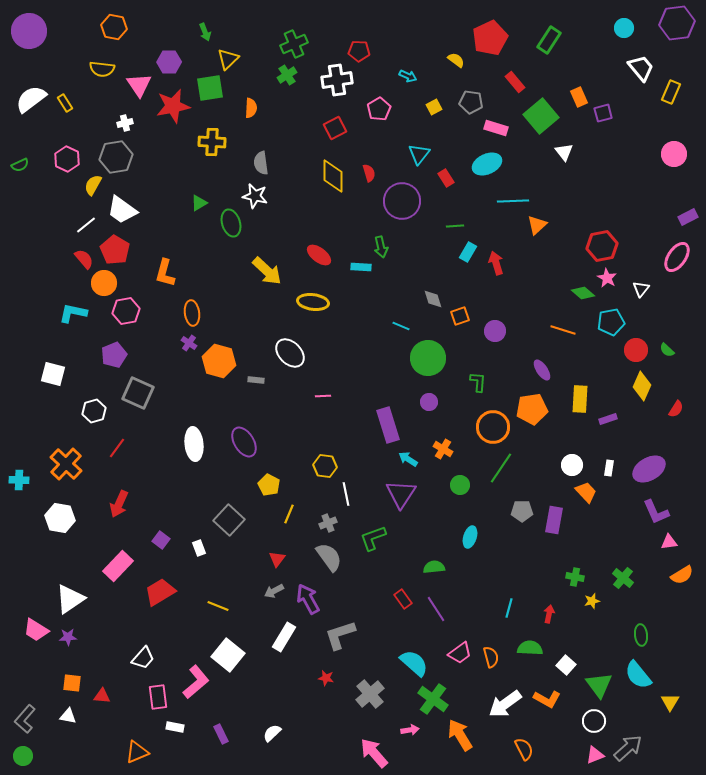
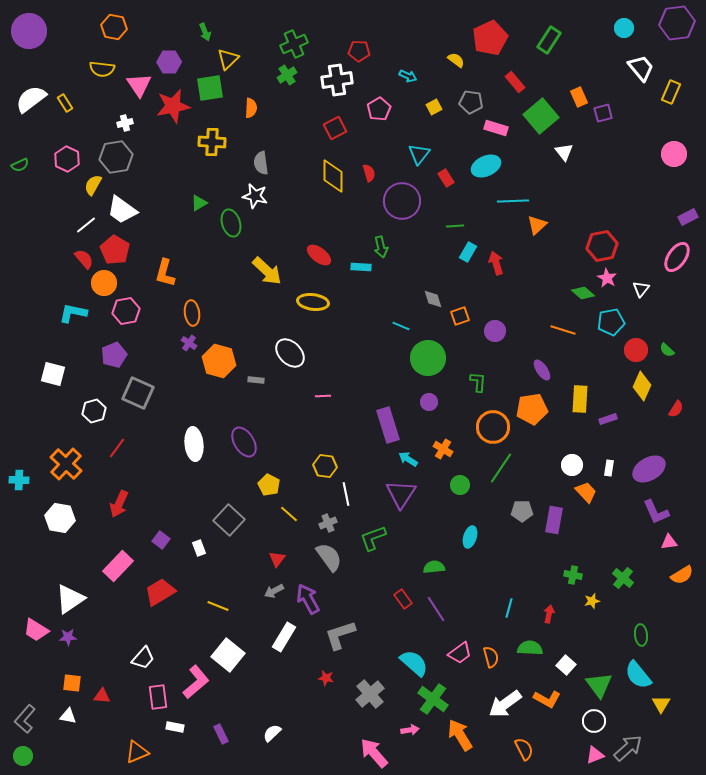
cyan ellipse at (487, 164): moved 1 px left, 2 px down
yellow line at (289, 514): rotated 72 degrees counterclockwise
green cross at (575, 577): moved 2 px left, 2 px up
yellow triangle at (670, 702): moved 9 px left, 2 px down
